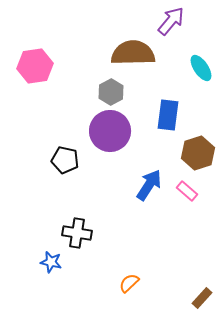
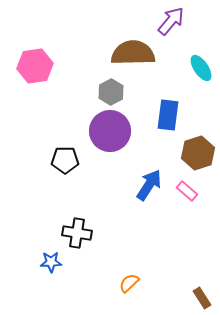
black pentagon: rotated 12 degrees counterclockwise
blue star: rotated 15 degrees counterclockwise
brown rectangle: rotated 75 degrees counterclockwise
